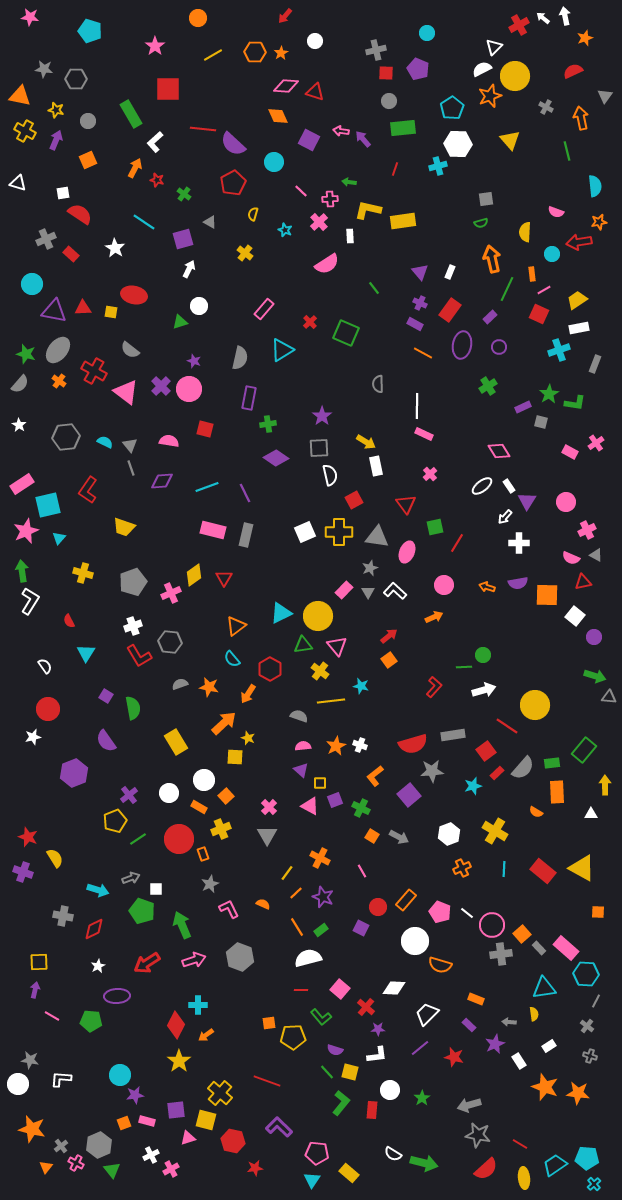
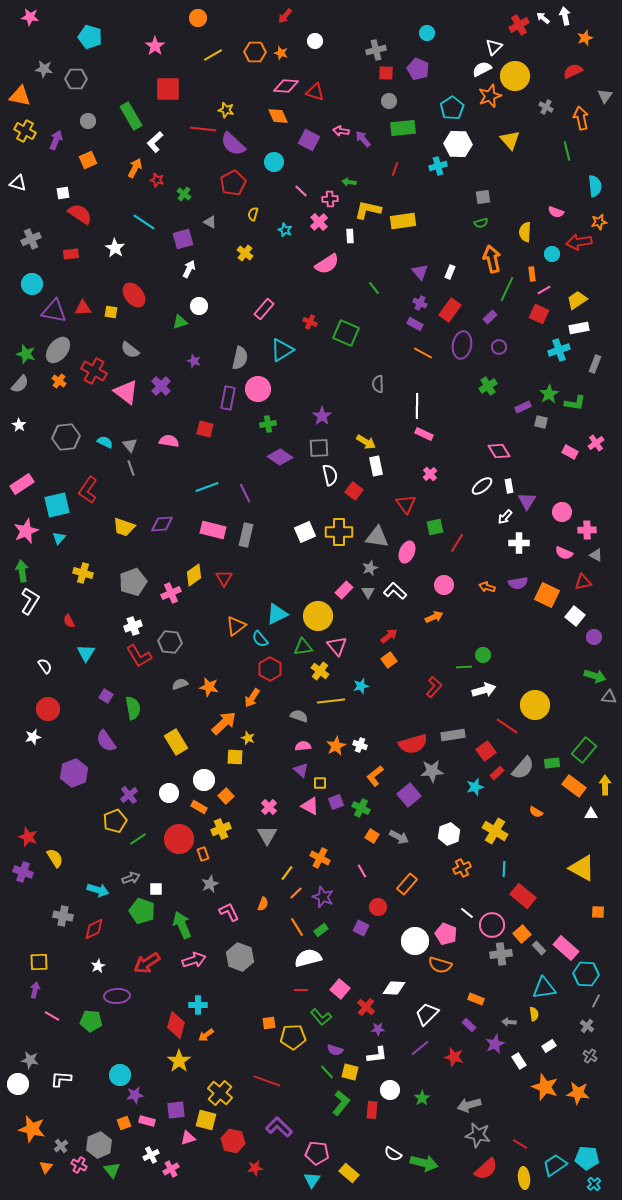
cyan pentagon at (90, 31): moved 6 px down
orange star at (281, 53): rotated 24 degrees counterclockwise
yellow star at (56, 110): moved 170 px right
green rectangle at (131, 114): moved 2 px down
gray square at (486, 199): moved 3 px left, 2 px up
gray cross at (46, 239): moved 15 px left
red rectangle at (71, 254): rotated 49 degrees counterclockwise
red ellipse at (134, 295): rotated 40 degrees clockwise
red cross at (310, 322): rotated 24 degrees counterclockwise
pink circle at (189, 389): moved 69 px right
purple rectangle at (249, 398): moved 21 px left
purple diamond at (276, 458): moved 4 px right, 1 px up
purple diamond at (162, 481): moved 43 px down
white rectangle at (509, 486): rotated 24 degrees clockwise
red square at (354, 500): moved 9 px up; rotated 24 degrees counterclockwise
pink circle at (566, 502): moved 4 px left, 10 px down
cyan square at (48, 505): moved 9 px right
pink cross at (587, 530): rotated 24 degrees clockwise
pink semicircle at (571, 558): moved 7 px left, 5 px up
orange square at (547, 595): rotated 25 degrees clockwise
cyan triangle at (281, 613): moved 4 px left, 1 px down
green triangle at (303, 645): moved 2 px down
cyan semicircle at (232, 659): moved 28 px right, 20 px up
cyan star at (361, 686): rotated 28 degrees counterclockwise
orange arrow at (248, 694): moved 4 px right, 4 px down
cyan star at (473, 786): moved 2 px right, 1 px down
orange rectangle at (557, 792): moved 17 px right, 6 px up; rotated 50 degrees counterclockwise
purple square at (335, 800): moved 1 px right, 2 px down
red rectangle at (543, 871): moved 20 px left, 25 px down
orange rectangle at (406, 900): moved 1 px right, 16 px up
orange semicircle at (263, 904): rotated 88 degrees clockwise
pink L-shape at (229, 909): moved 3 px down
pink pentagon at (440, 912): moved 6 px right, 22 px down
red diamond at (176, 1025): rotated 12 degrees counterclockwise
gray cross at (590, 1056): rotated 16 degrees clockwise
pink cross at (76, 1163): moved 3 px right, 2 px down
